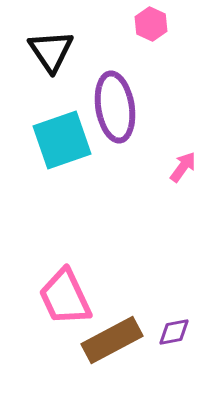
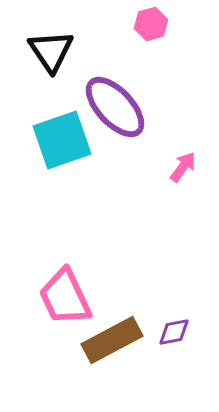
pink hexagon: rotated 20 degrees clockwise
purple ellipse: rotated 34 degrees counterclockwise
